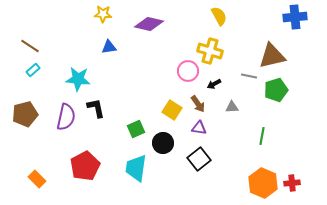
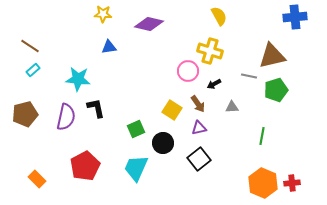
purple triangle: rotated 21 degrees counterclockwise
cyan trapezoid: rotated 16 degrees clockwise
